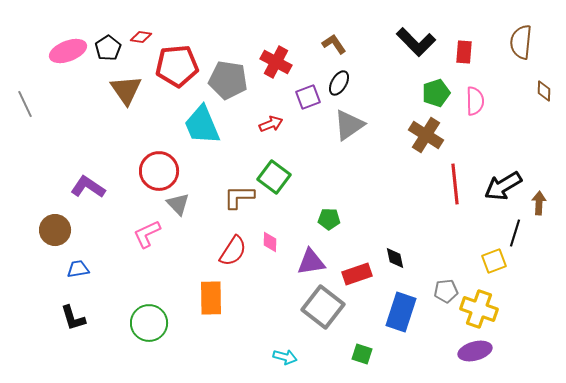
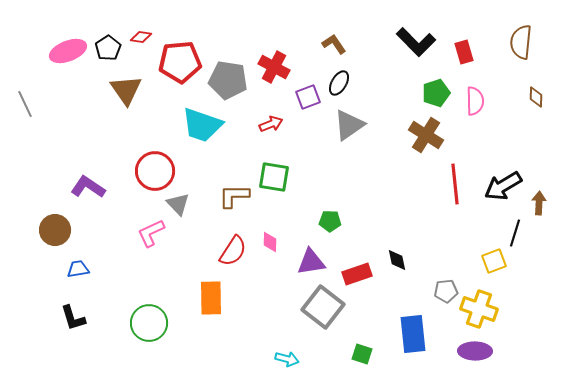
red rectangle at (464, 52): rotated 20 degrees counterclockwise
red cross at (276, 62): moved 2 px left, 5 px down
red pentagon at (177, 66): moved 3 px right, 4 px up
brown diamond at (544, 91): moved 8 px left, 6 px down
cyan trapezoid at (202, 125): rotated 48 degrees counterclockwise
red circle at (159, 171): moved 4 px left
green square at (274, 177): rotated 28 degrees counterclockwise
brown L-shape at (239, 197): moved 5 px left, 1 px up
green pentagon at (329, 219): moved 1 px right, 2 px down
pink L-shape at (147, 234): moved 4 px right, 1 px up
black diamond at (395, 258): moved 2 px right, 2 px down
blue rectangle at (401, 312): moved 12 px right, 22 px down; rotated 24 degrees counterclockwise
purple ellipse at (475, 351): rotated 16 degrees clockwise
cyan arrow at (285, 357): moved 2 px right, 2 px down
